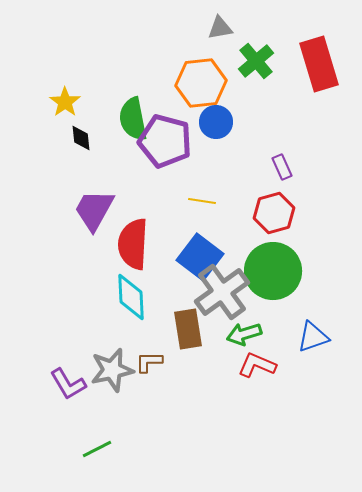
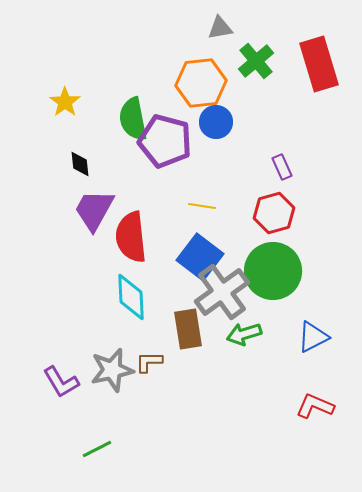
black diamond: moved 1 px left, 26 px down
yellow line: moved 5 px down
red semicircle: moved 2 px left, 7 px up; rotated 9 degrees counterclockwise
blue triangle: rotated 8 degrees counterclockwise
red L-shape: moved 58 px right, 41 px down
purple L-shape: moved 7 px left, 2 px up
